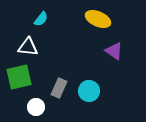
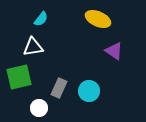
white triangle: moved 5 px right; rotated 15 degrees counterclockwise
white circle: moved 3 px right, 1 px down
